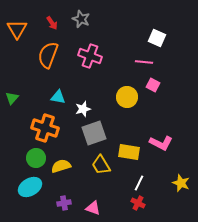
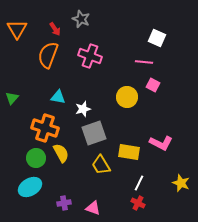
red arrow: moved 3 px right, 6 px down
yellow semicircle: moved 13 px up; rotated 78 degrees clockwise
